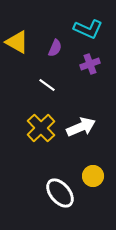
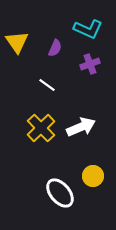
yellow triangle: rotated 25 degrees clockwise
